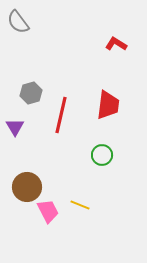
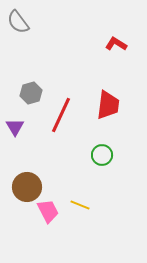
red line: rotated 12 degrees clockwise
